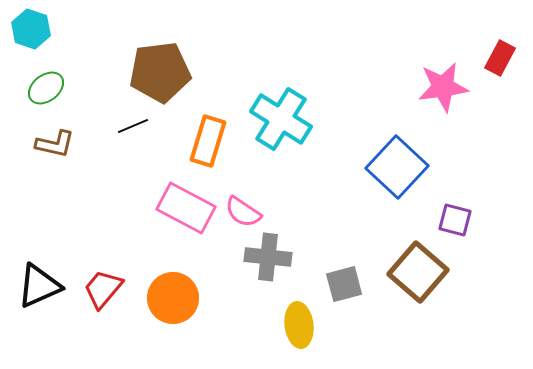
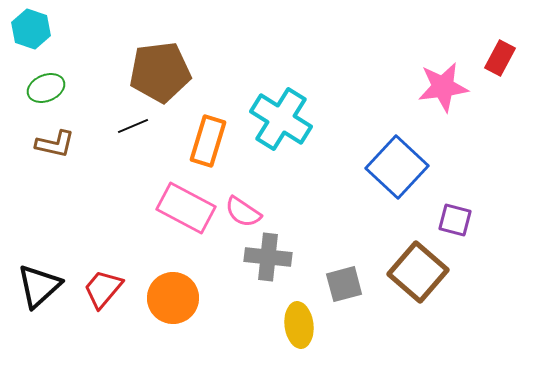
green ellipse: rotated 15 degrees clockwise
black triangle: rotated 18 degrees counterclockwise
